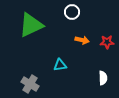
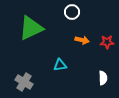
green triangle: moved 3 px down
gray cross: moved 6 px left, 2 px up
